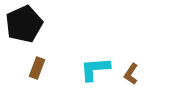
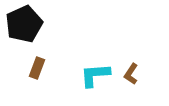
cyan L-shape: moved 6 px down
